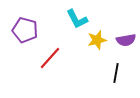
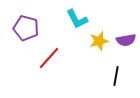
purple pentagon: moved 1 px right, 2 px up
yellow star: moved 2 px right, 1 px down
red line: moved 1 px left
black line: moved 3 px down
